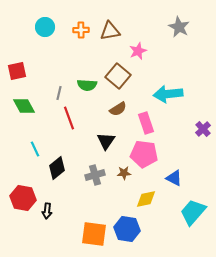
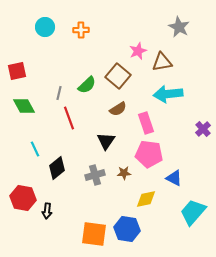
brown triangle: moved 52 px right, 31 px down
green semicircle: rotated 48 degrees counterclockwise
pink pentagon: moved 5 px right
